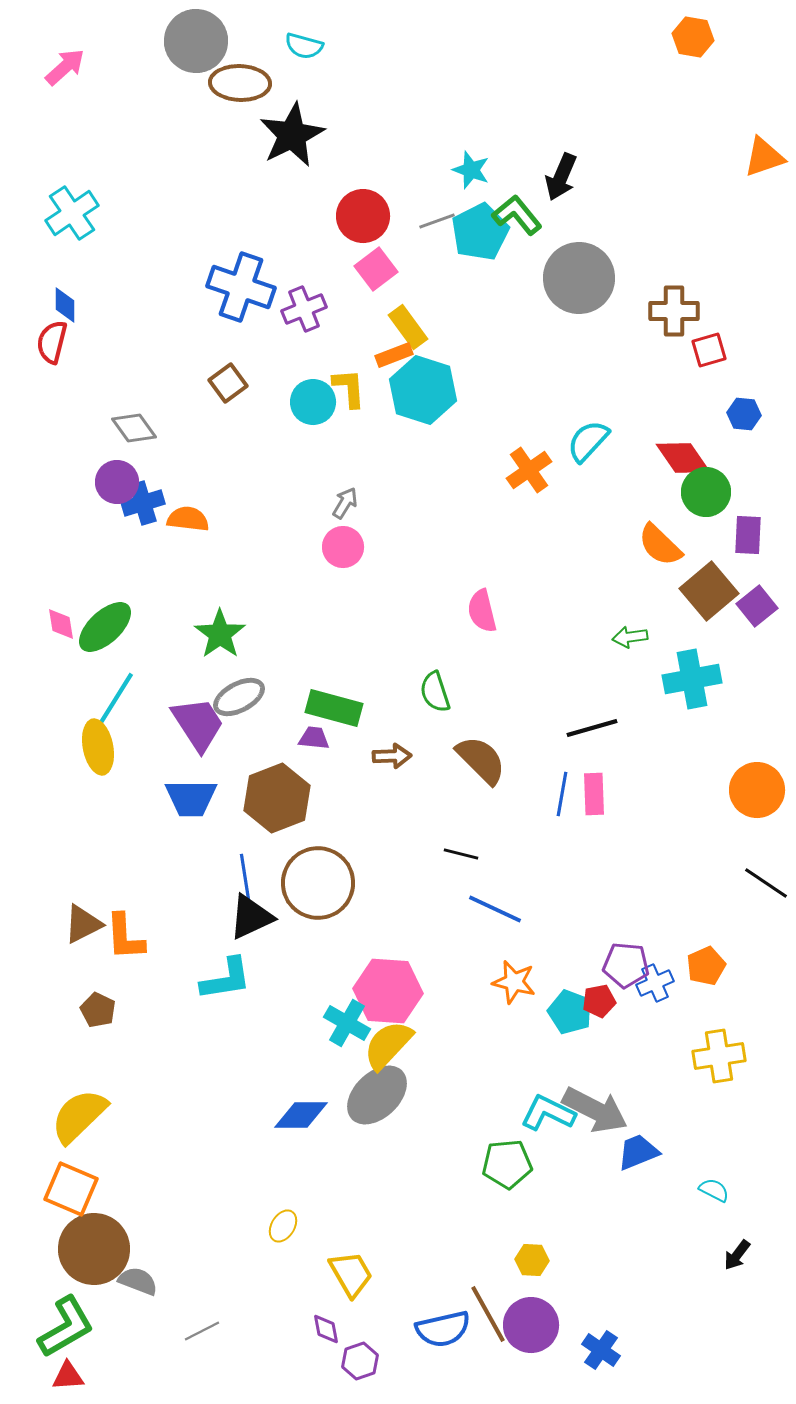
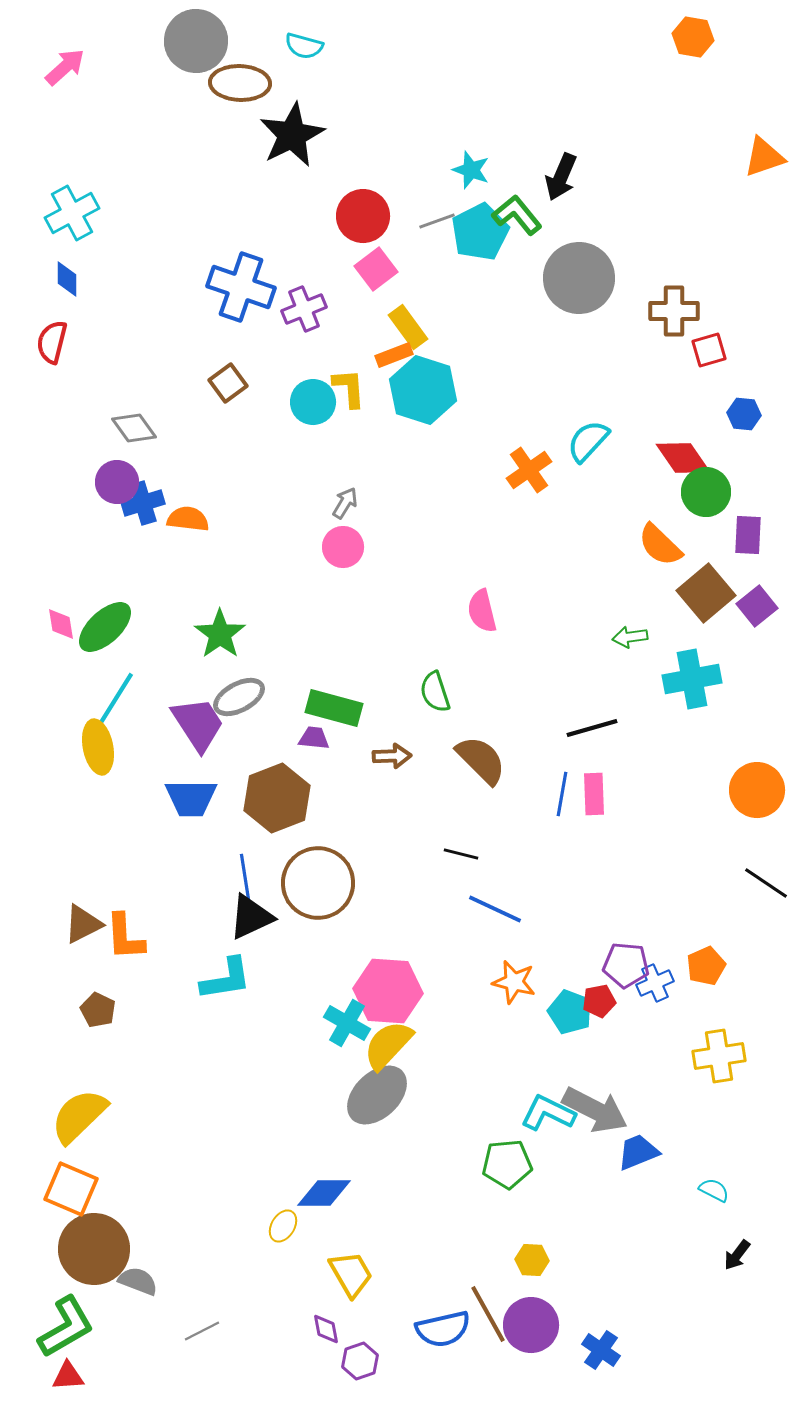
cyan cross at (72, 213): rotated 6 degrees clockwise
blue diamond at (65, 305): moved 2 px right, 26 px up
brown square at (709, 591): moved 3 px left, 2 px down
blue diamond at (301, 1115): moved 23 px right, 78 px down
